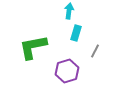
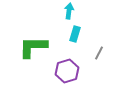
cyan rectangle: moved 1 px left, 1 px down
green L-shape: rotated 12 degrees clockwise
gray line: moved 4 px right, 2 px down
